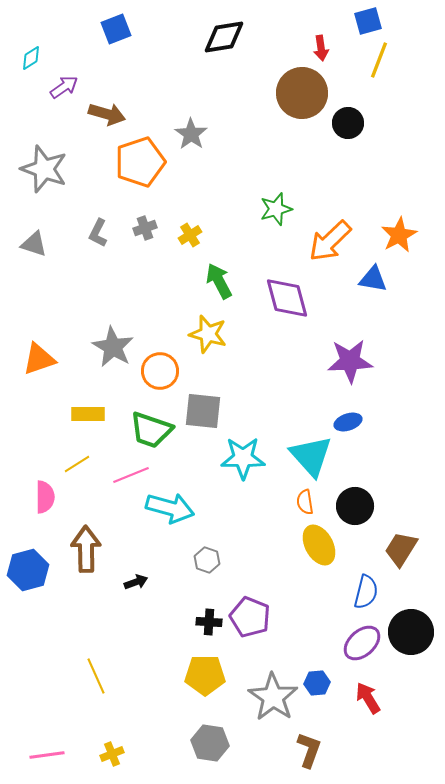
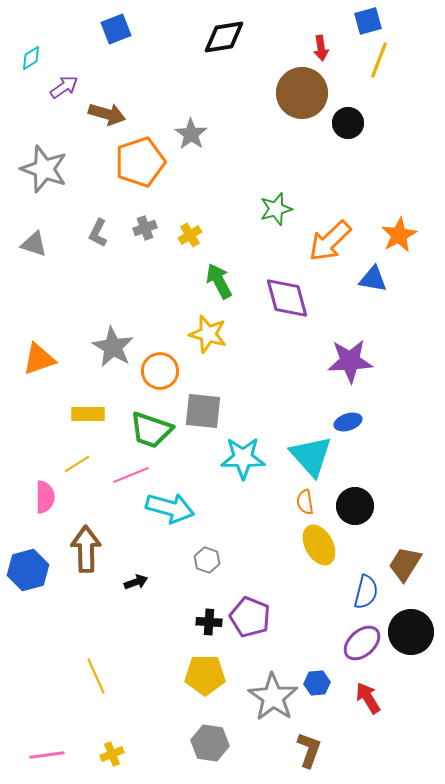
brown trapezoid at (401, 549): moved 4 px right, 15 px down
